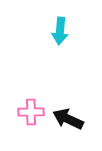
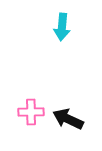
cyan arrow: moved 2 px right, 4 px up
